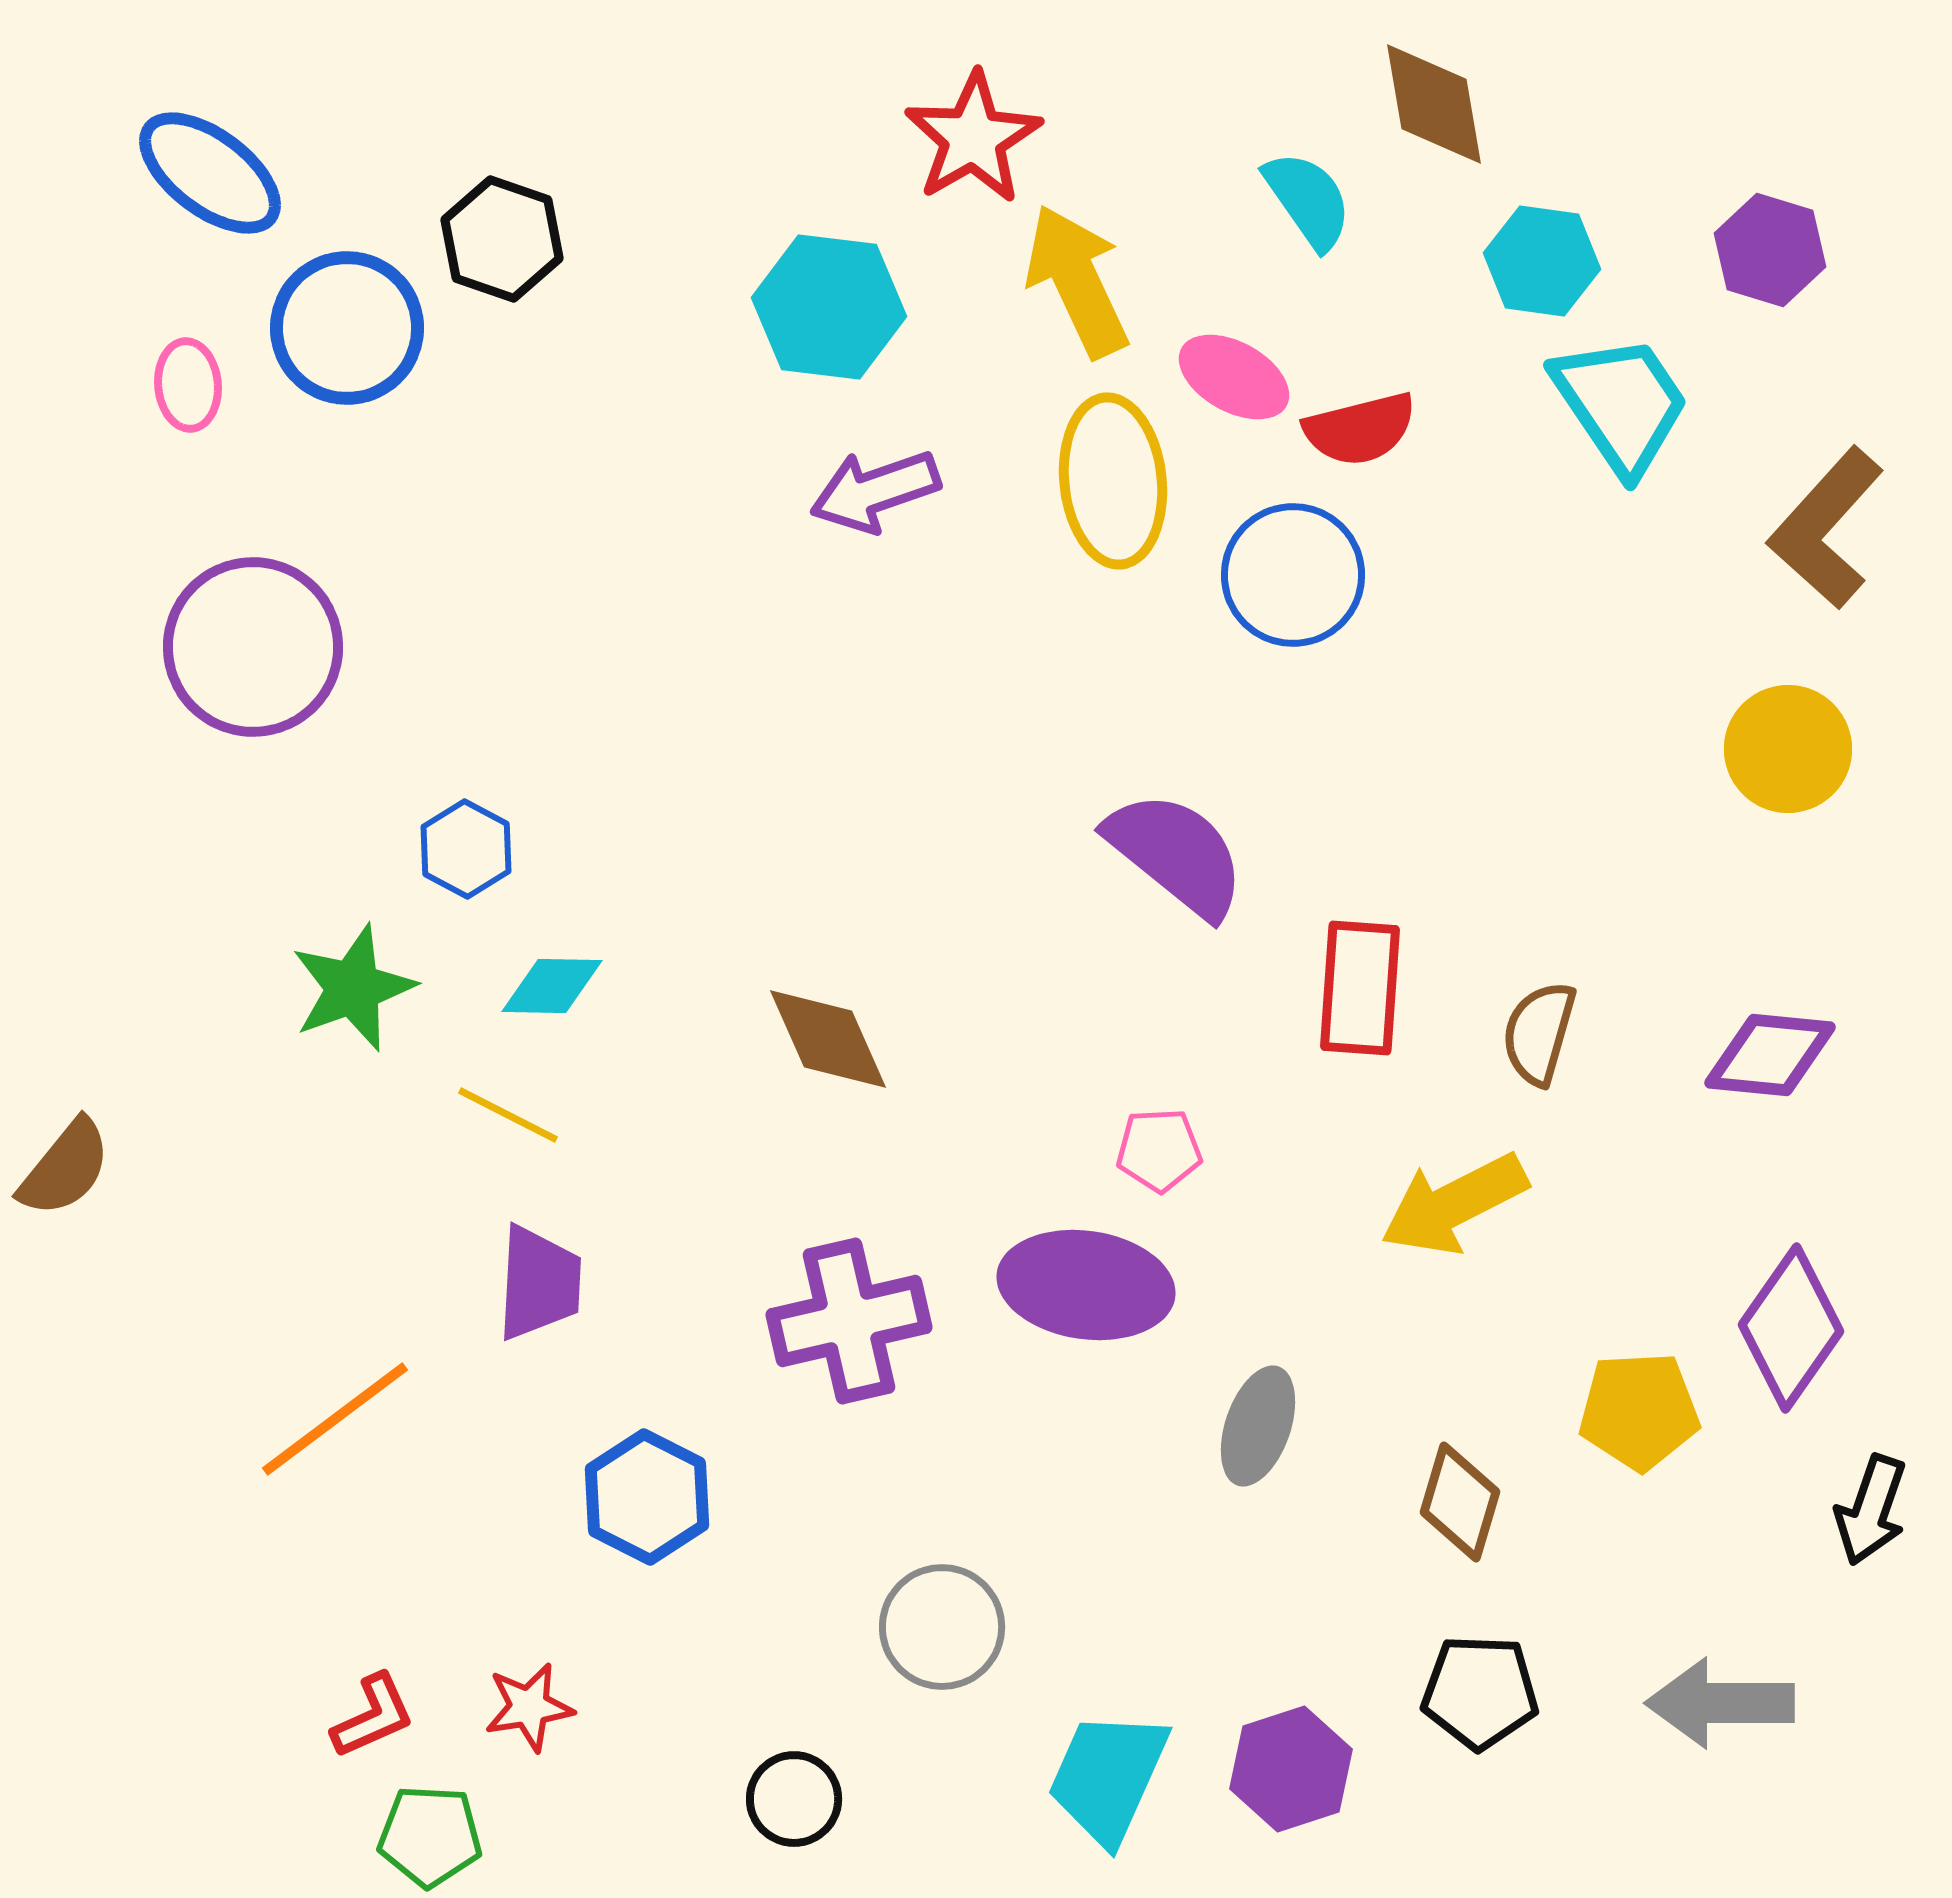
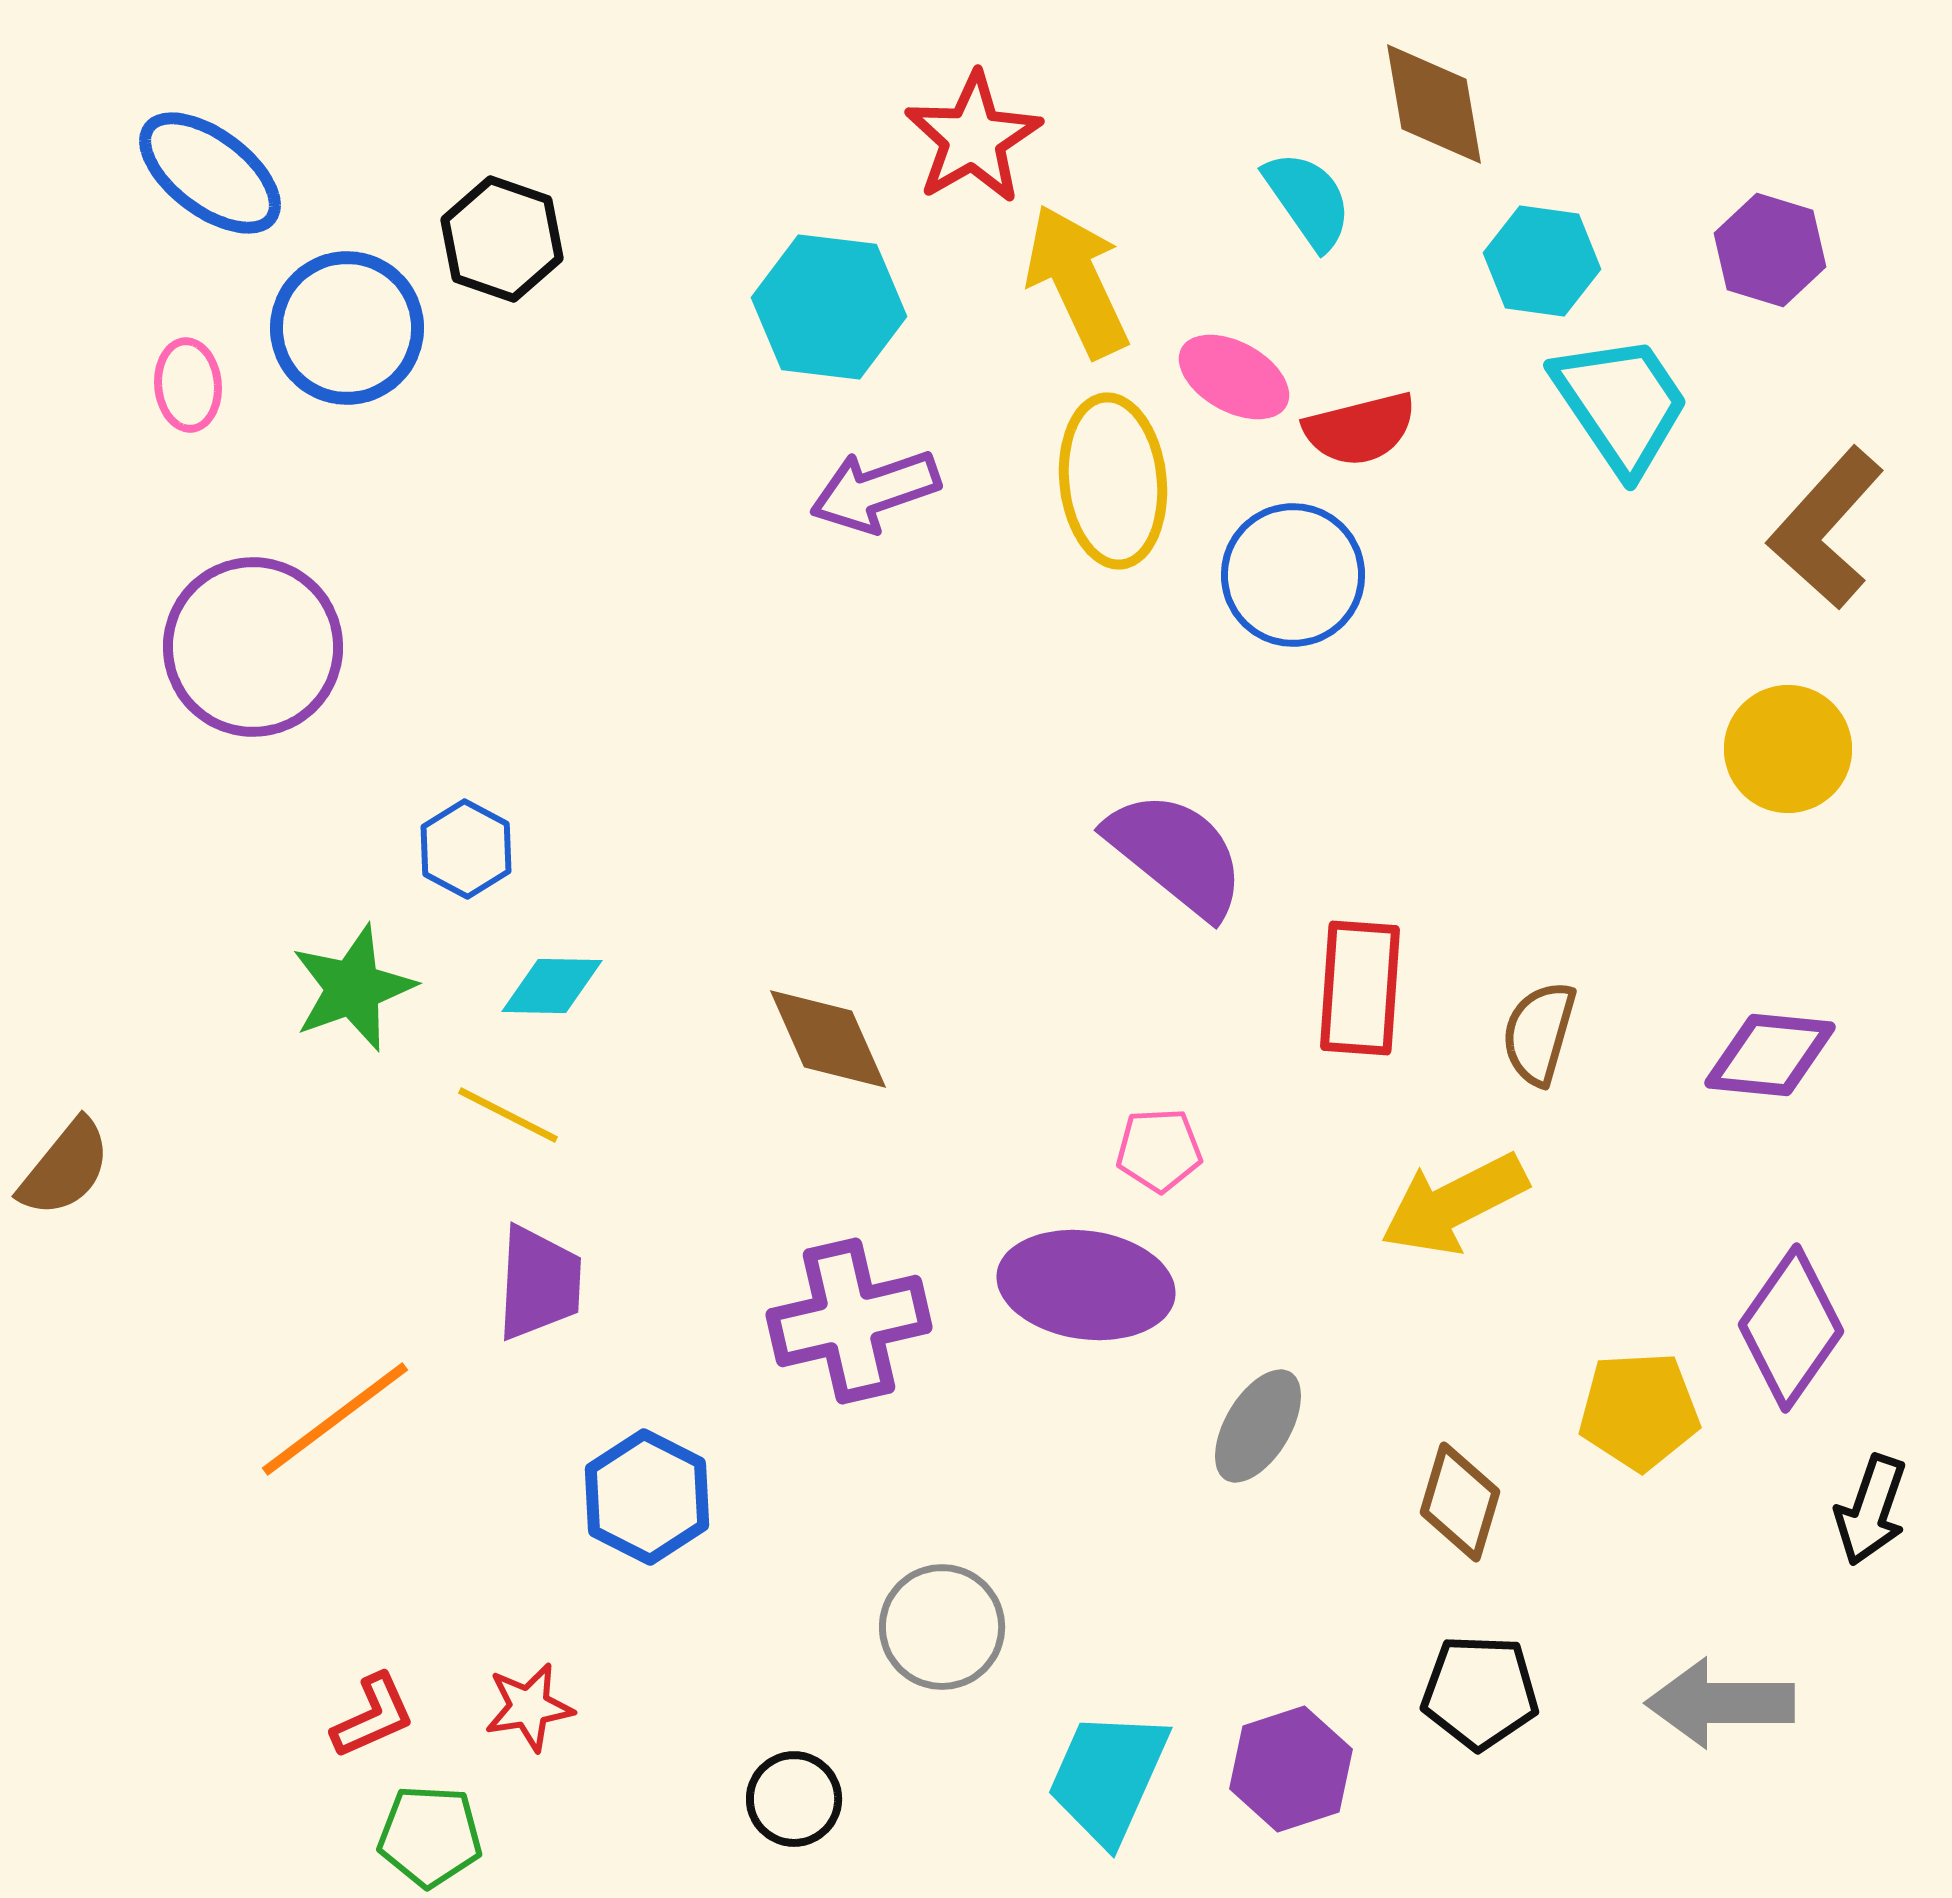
gray ellipse at (1258, 1426): rotated 12 degrees clockwise
